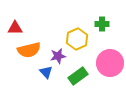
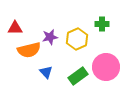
purple star: moved 8 px left, 19 px up
pink circle: moved 4 px left, 4 px down
